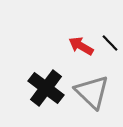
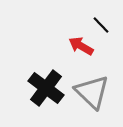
black line: moved 9 px left, 18 px up
